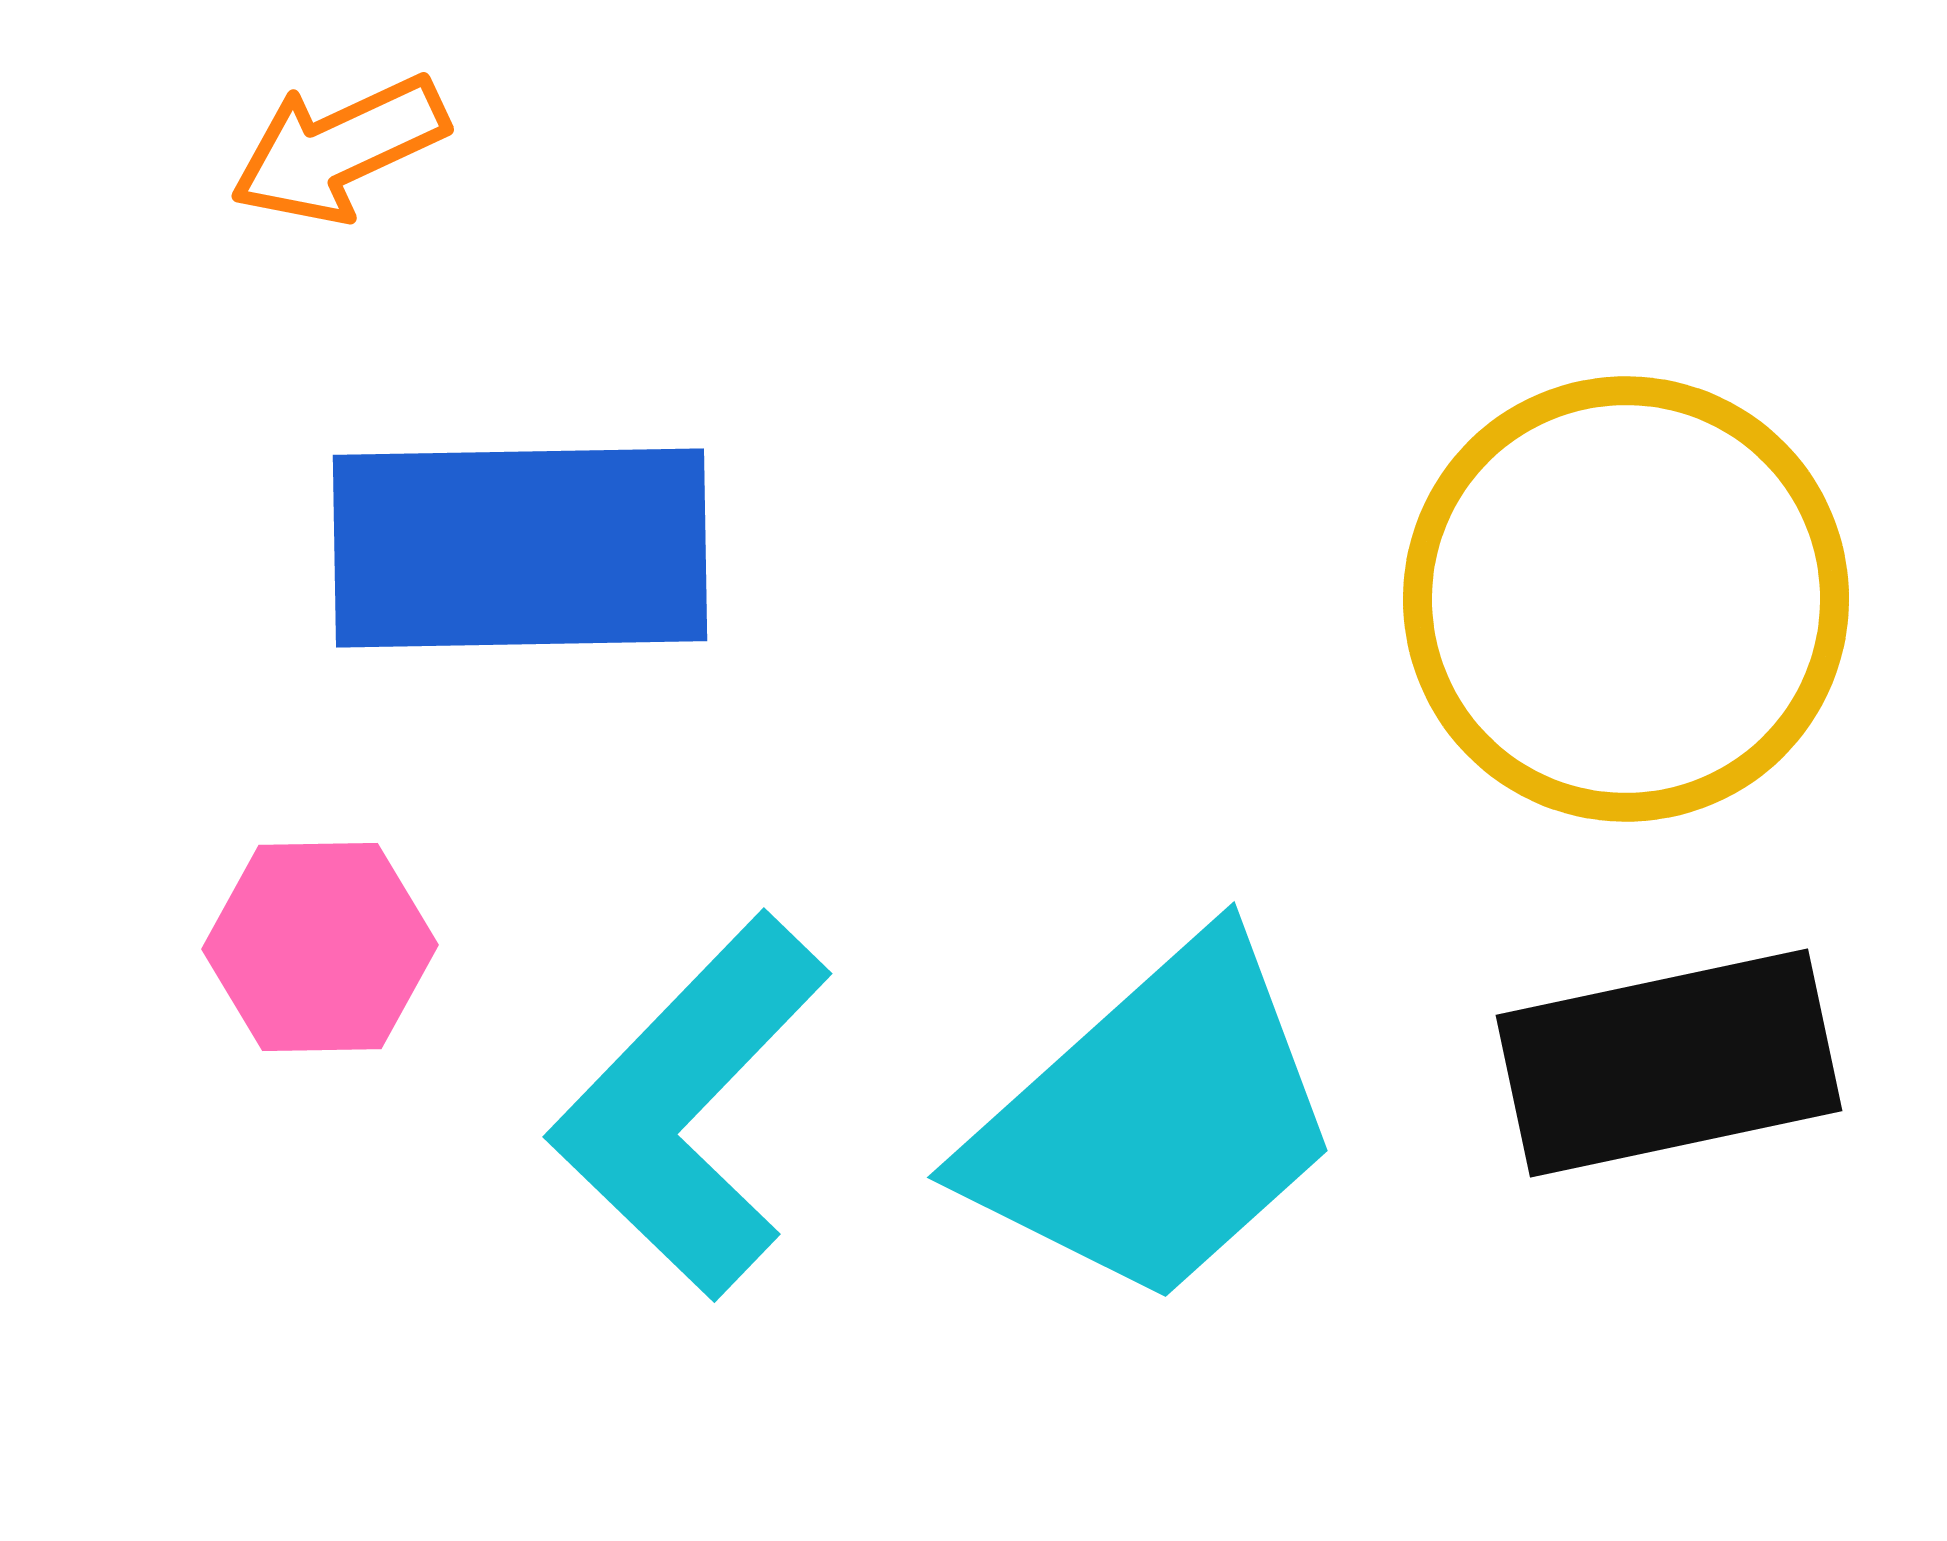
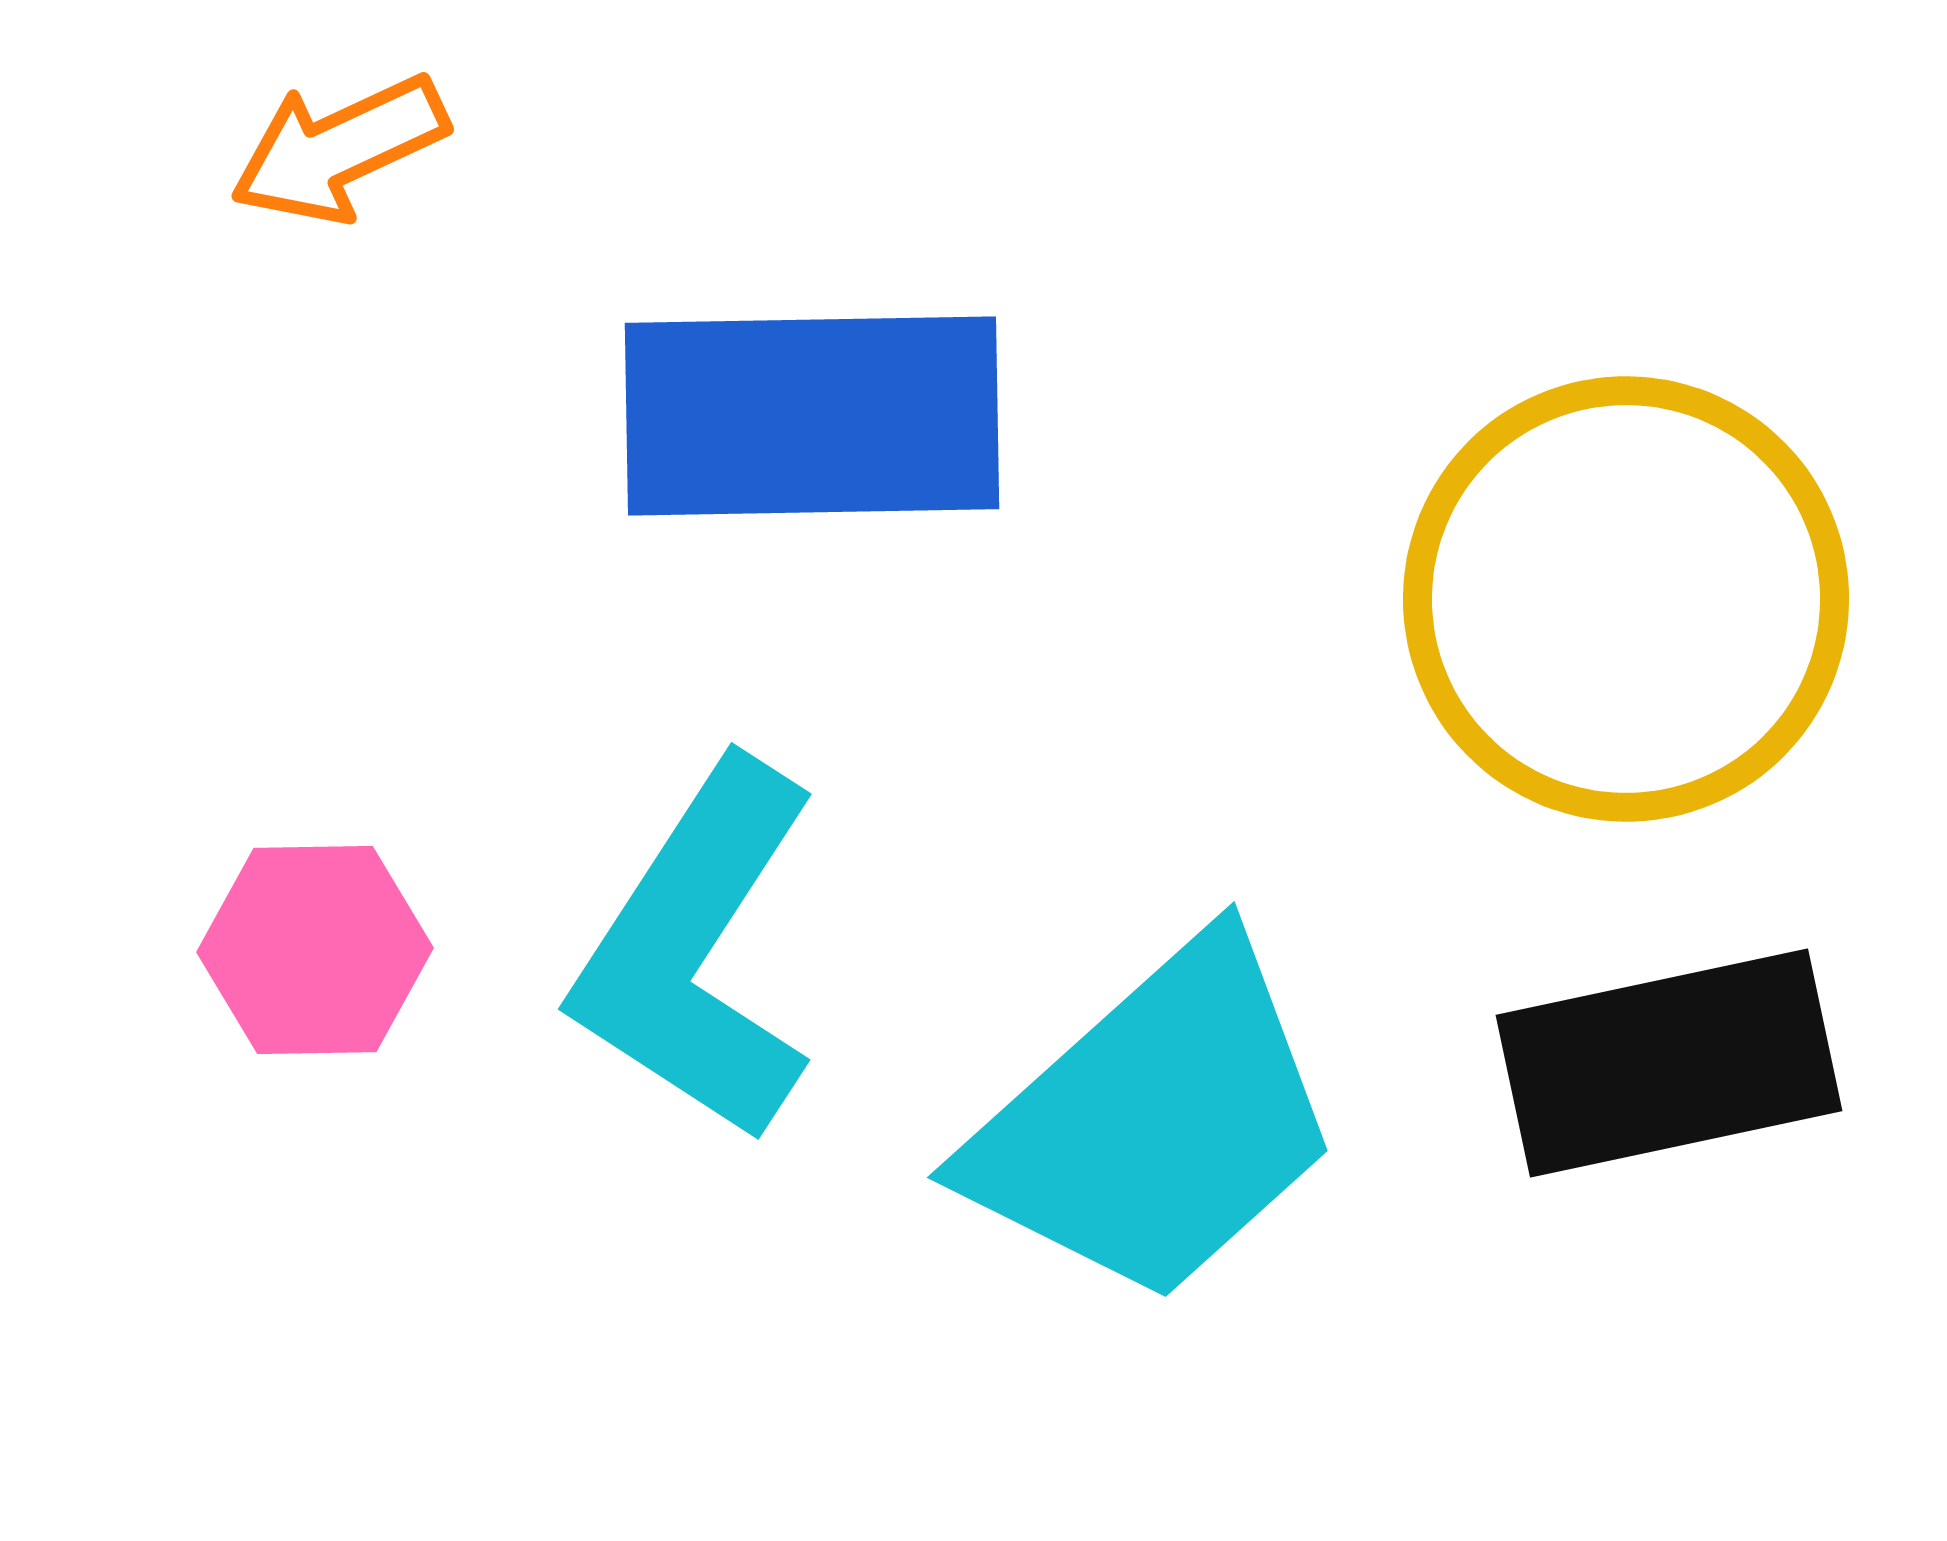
blue rectangle: moved 292 px right, 132 px up
pink hexagon: moved 5 px left, 3 px down
cyan L-shape: moved 7 px right, 155 px up; rotated 11 degrees counterclockwise
